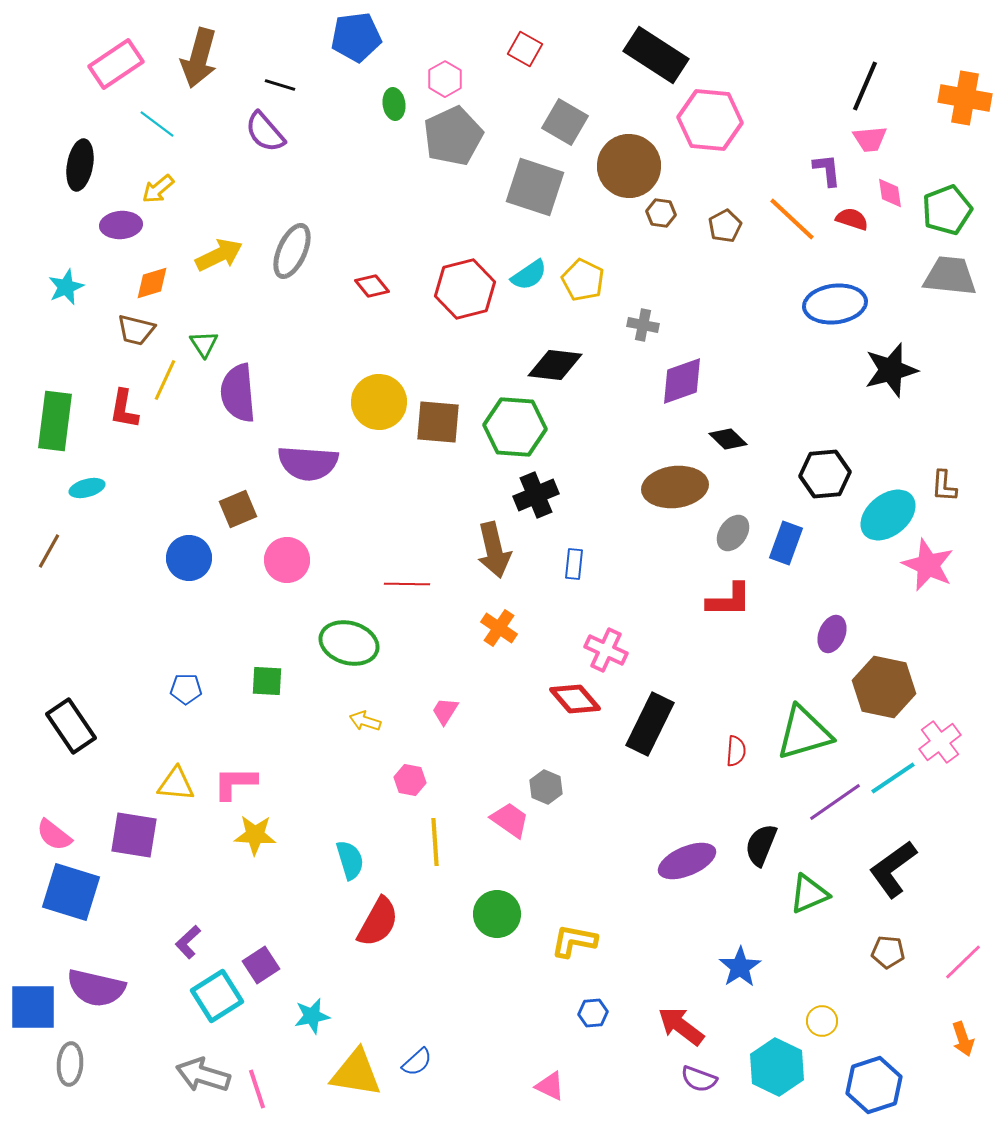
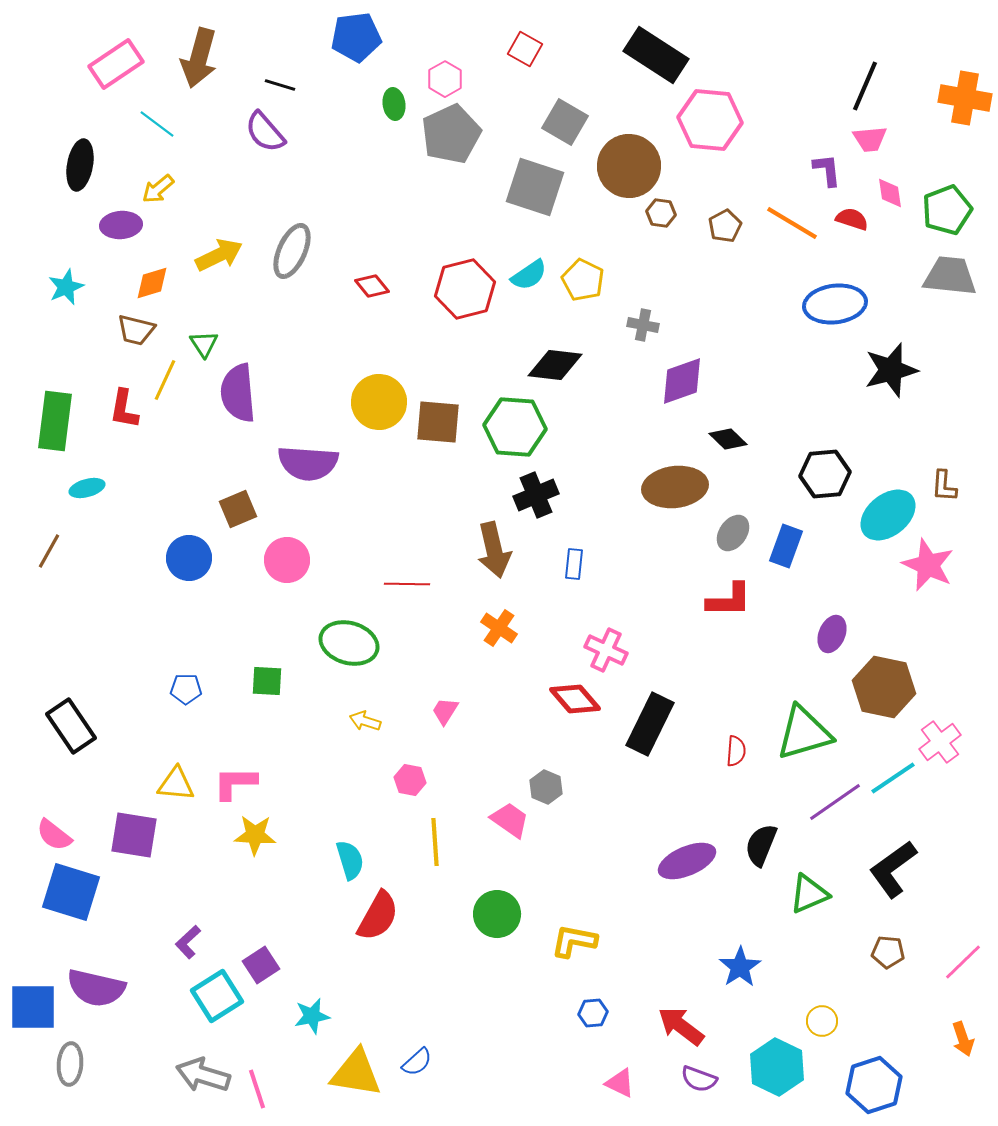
gray pentagon at (453, 136): moved 2 px left, 2 px up
orange line at (792, 219): moved 4 px down; rotated 12 degrees counterclockwise
blue rectangle at (786, 543): moved 3 px down
red semicircle at (378, 922): moved 6 px up
pink triangle at (550, 1086): moved 70 px right, 3 px up
